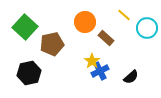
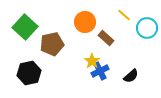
black semicircle: moved 1 px up
